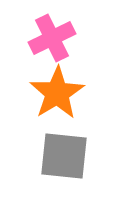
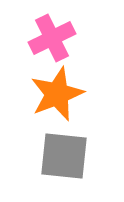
orange star: moved 1 px down; rotated 10 degrees clockwise
